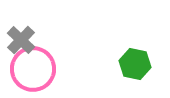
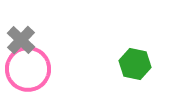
pink circle: moved 5 px left
